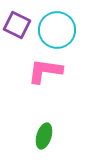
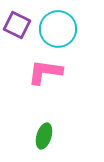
cyan circle: moved 1 px right, 1 px up
pink L-shape: moved 1 px down
